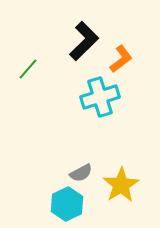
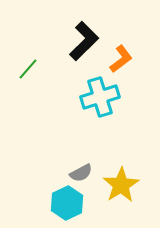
cyan hexagon: moved 1 px up
